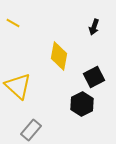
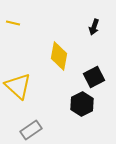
yellow line: rotated 16 degrees counterclockwise
gray rectangle: rotated 15 degrees clockwise
